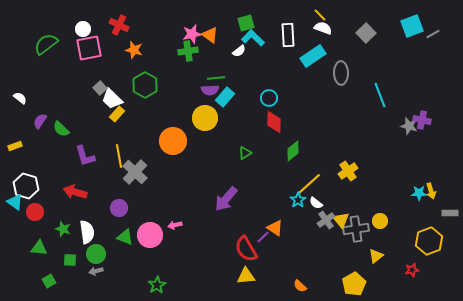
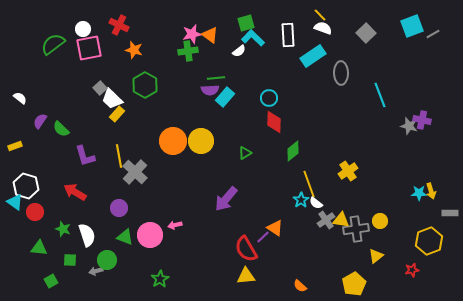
green semicircle at (46, 44): moved 7 px right
yellow circle at (205, 118): moved 4 px left, 23 px down
yellow line at (309, 184): rotated 68 degrees counterclockwise
red arrow at (75, 192): rotated 15 degrees clockwise
cyan star at (298, 200): moved 3 px right
yellow triangle at (341, 220): rotated 42 degrees counterclockwise
white semicircle at (87, 232): moved 3 px down; rotated 10 degrees counterclockwise
green circle at (96, 254): moved 11 px right, 6 px down
green square at (49, 281): moved 2 px right
green star at (157, 285): moved 3 px right, 6 px up
